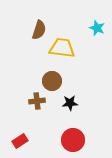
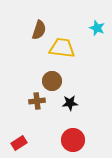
red rectangle: moved 1 px left, 2 px down
